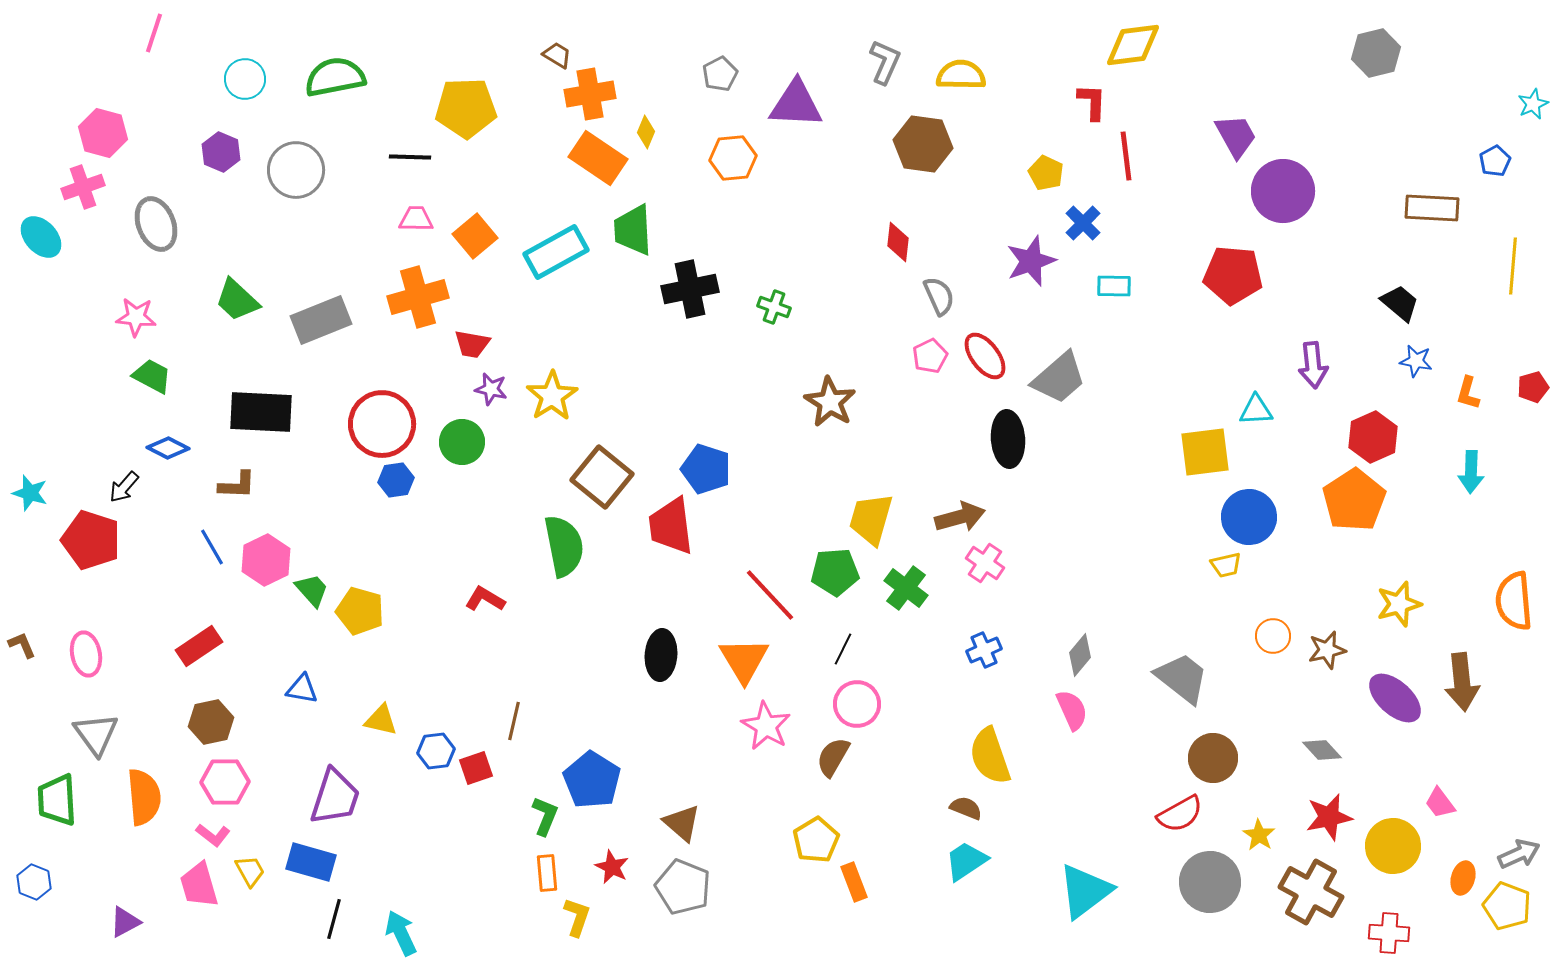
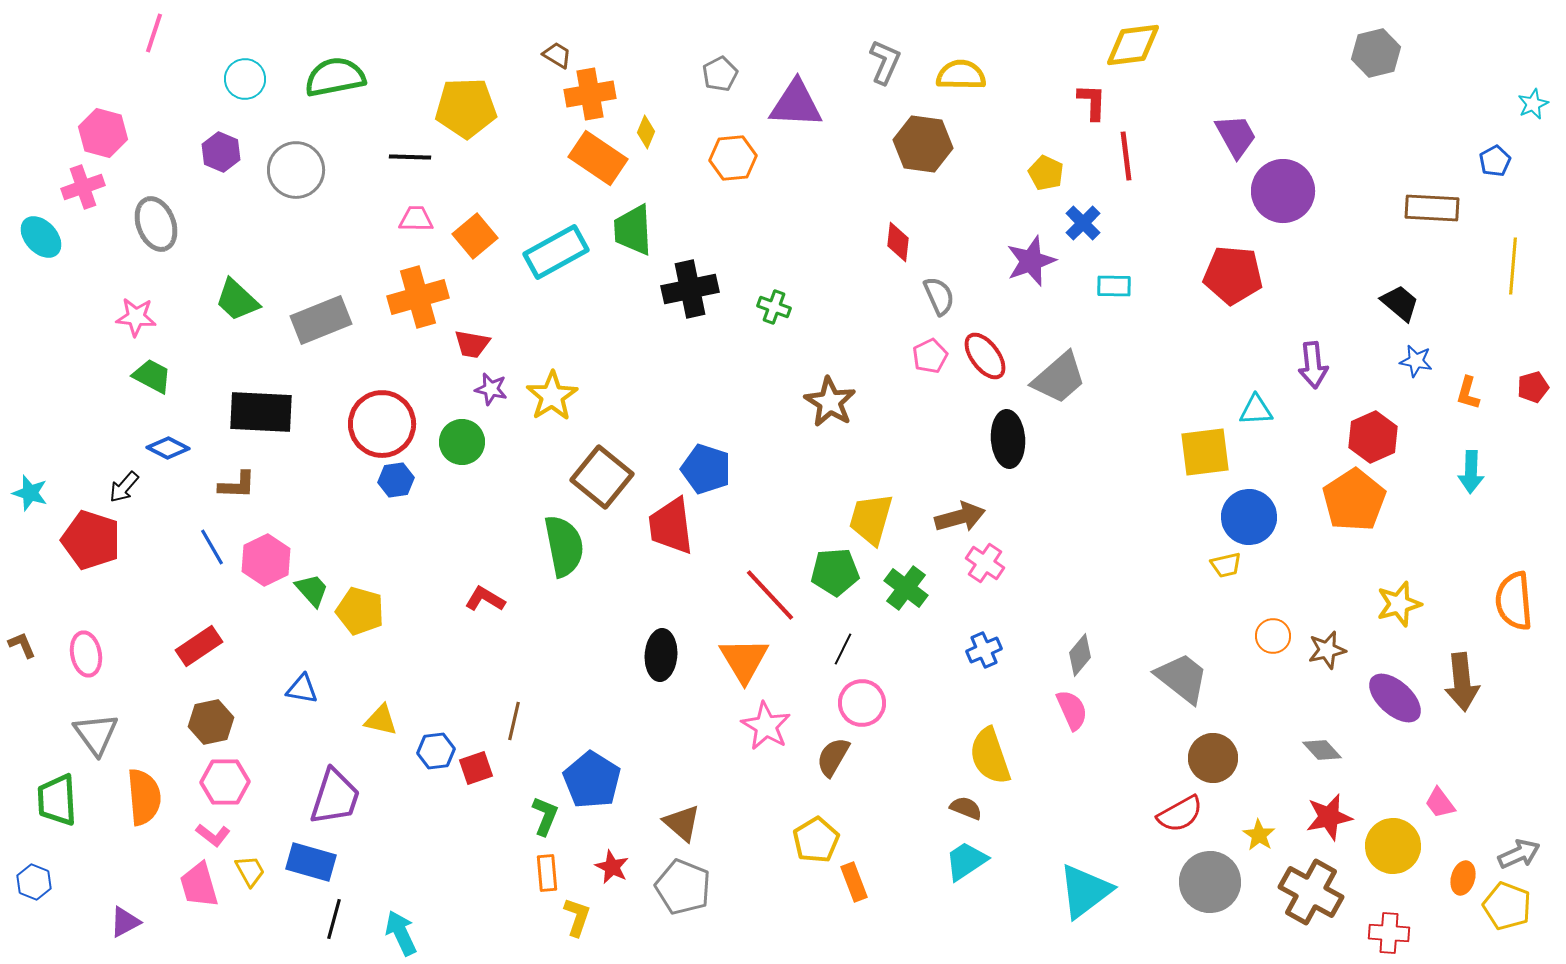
pink circle at (857, 704): moved 5 px right, 1 px up
